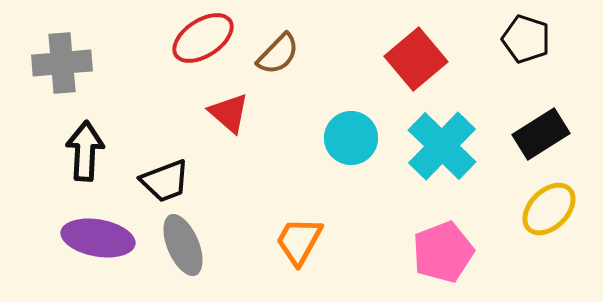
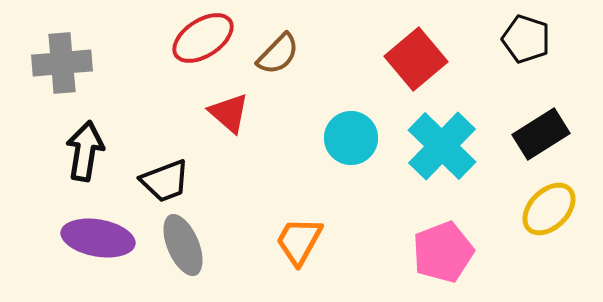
black arrow: rotated 6 degrees clockwise
